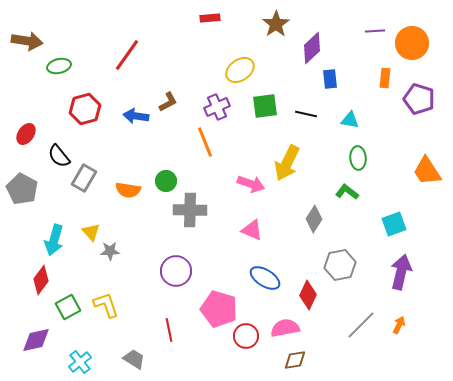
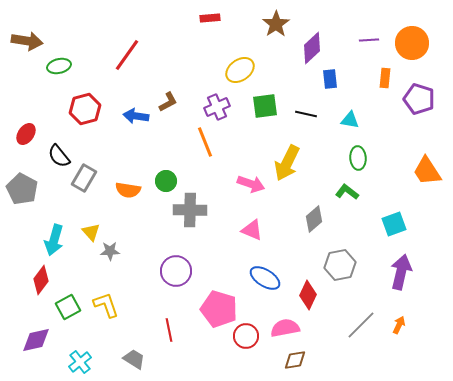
purple line at (375, 31): moved 6 px left, 9 px down
gray diamond at (314, 219): rotated 16 degrees clockwise
